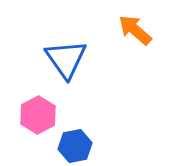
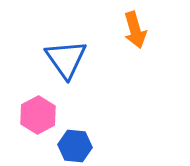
orange arrow: rotated 147 degrees counterclockwise
blue hexagon: rotated 16 degrees clockwise
